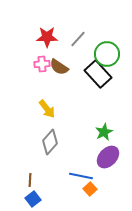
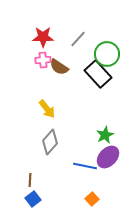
red star: moved 4 px left
pink cross: moved 1 px right, 4 px up
green star: moved 1 px right, 3 px down
blue line: moved 4 px right, 10 px up
orange square: moved 2 px right, 10 px down
